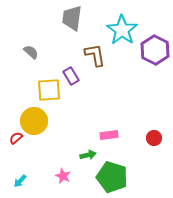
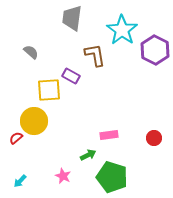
purple rectangle: rotated 30 degrees counterclockwise
green arrow: rotated 14 degrees counterclockwise
